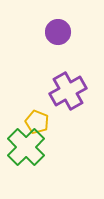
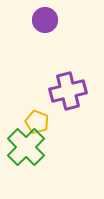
purple circle: moved 13 px left, 12 px up
purple cross: rotated 15 degrees clockwise
